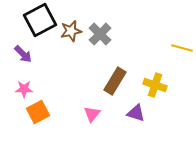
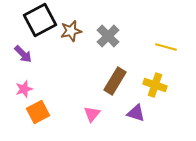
gray cross: moved 8 px right, 2 px down
yellow line: moved 16 px left, 1 px up
pink star: rotated 18 degrees counterclockwise
